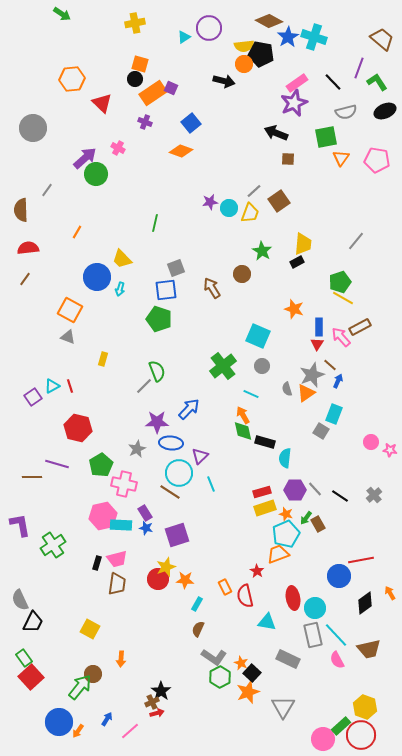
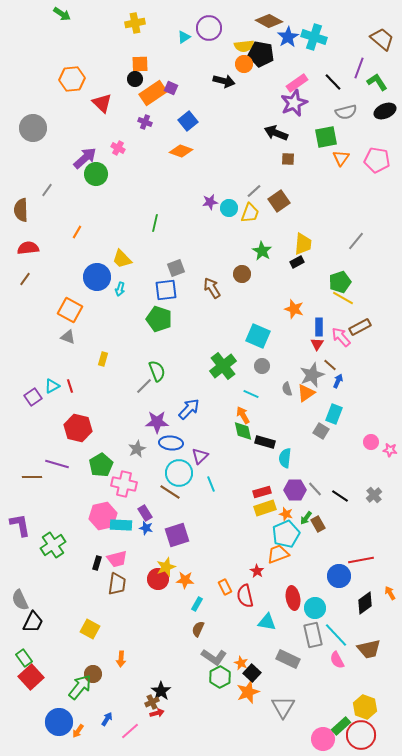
orange square at (140, 64): rotated 18 degrees counterclockwise
blue square at (191, 123): moved 3 px left, 2 px up
